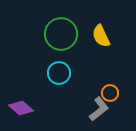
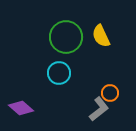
green circle: moved 5 px right, 3 px down
